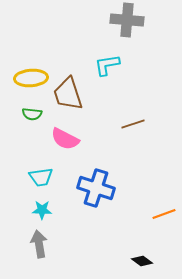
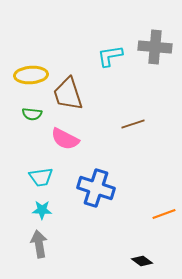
gray cross: moved 28 px right, 27 px down
cyan L-shape: moved 3 px right, 9 px up
yellow ellipse: moved 3 px up
